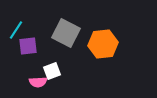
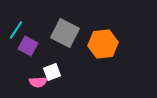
gray square: moved 1 px left
purple square: rotated 36 degrees clockwise
white square: moved 1 px down
